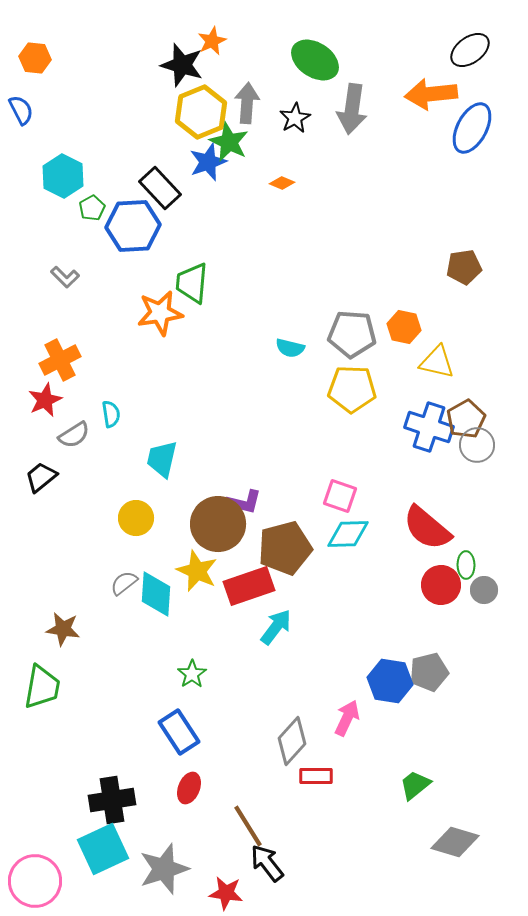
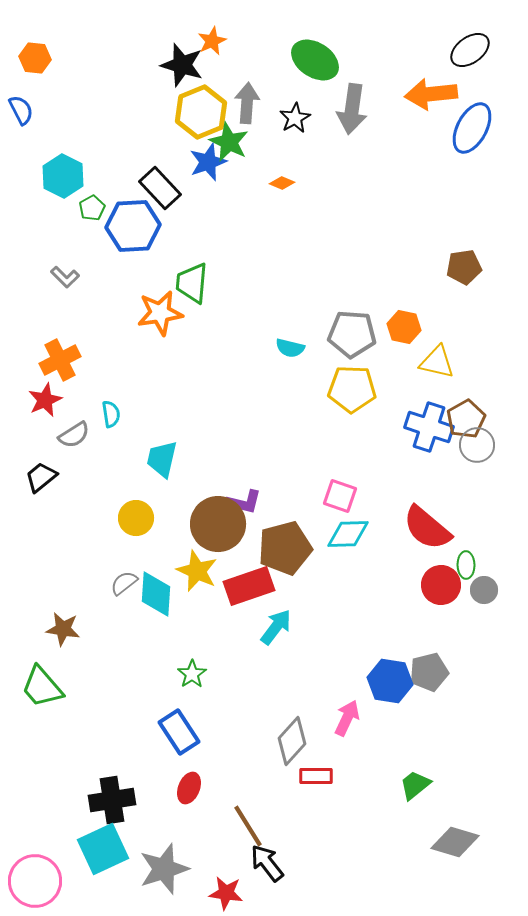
green trapezoid at (42, 687): rotated 129 degrees clockwise
